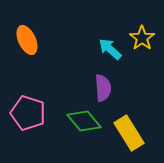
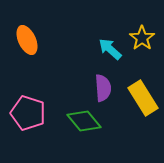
yellow rectangle: moved 14 px right, 35 px up
